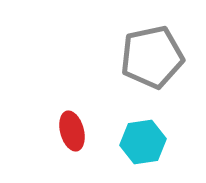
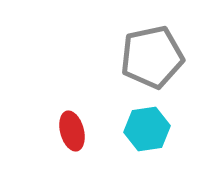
cyan hexagon: moved 4 px right, 13 px up
